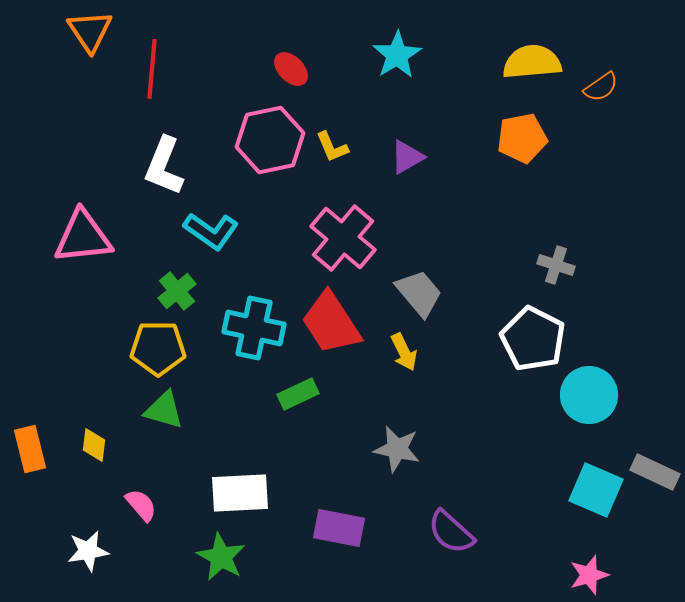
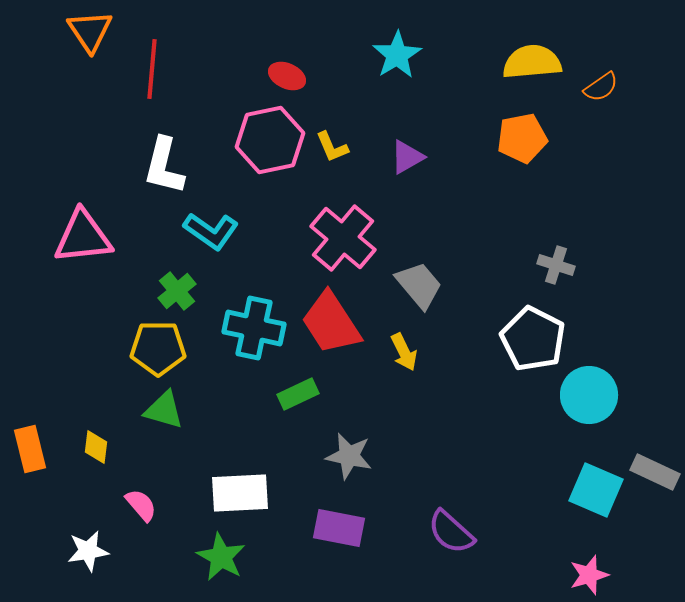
red ellipse: moved 4 px left, 7 px down; rotated 21 degrees counterclockwise
white L-shape: rotated 8 degrees counterclockwise
gray trapezoid: moved 8 px up
yellow diamond: moved 2 px right, 2 px down
gray star: moved 48 px left, 7 px down
